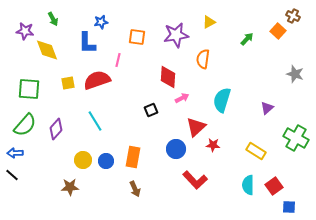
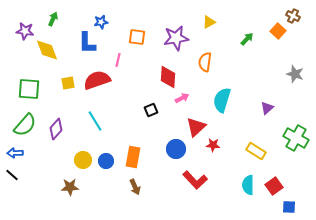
green arrow at (53, 19): rotated 128 degrees counterclockwise
purple star at (176, 35): moved 3 px down
orange semicircle at (203, 59): moved 2 px right, 3 px down
brown arrow at (135, 189): moved 2 px up
